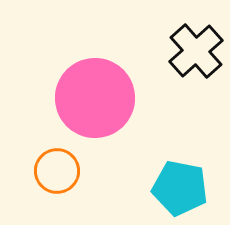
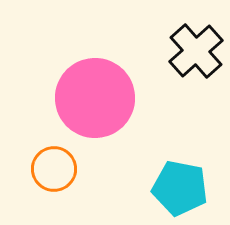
orange circle: moved 3 px left, 2 px up
